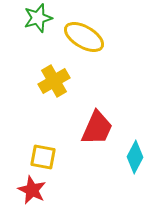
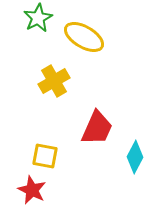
green star: rotated 12 degrees counterclockwise
yellow square: moved 2 px right, 1 px up
